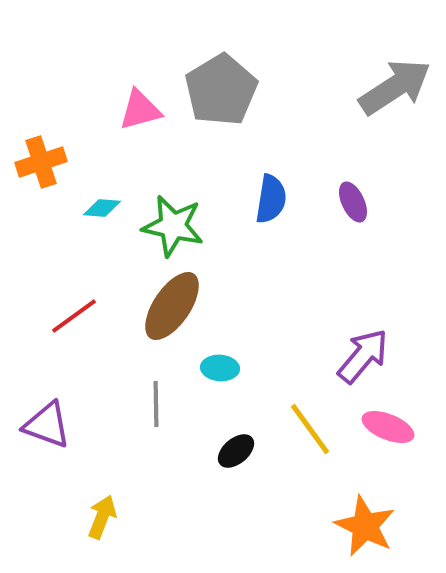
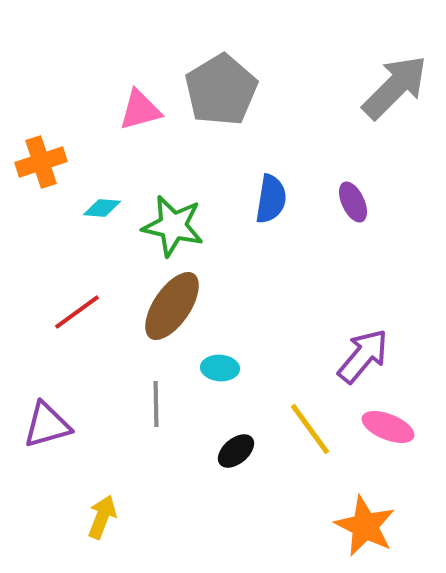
gray arrow: rotated 12 degrees counterclockwise
red line: moved 3 px right, 4 px up
purple triangle: rotated 36 degrees counterclockwise
